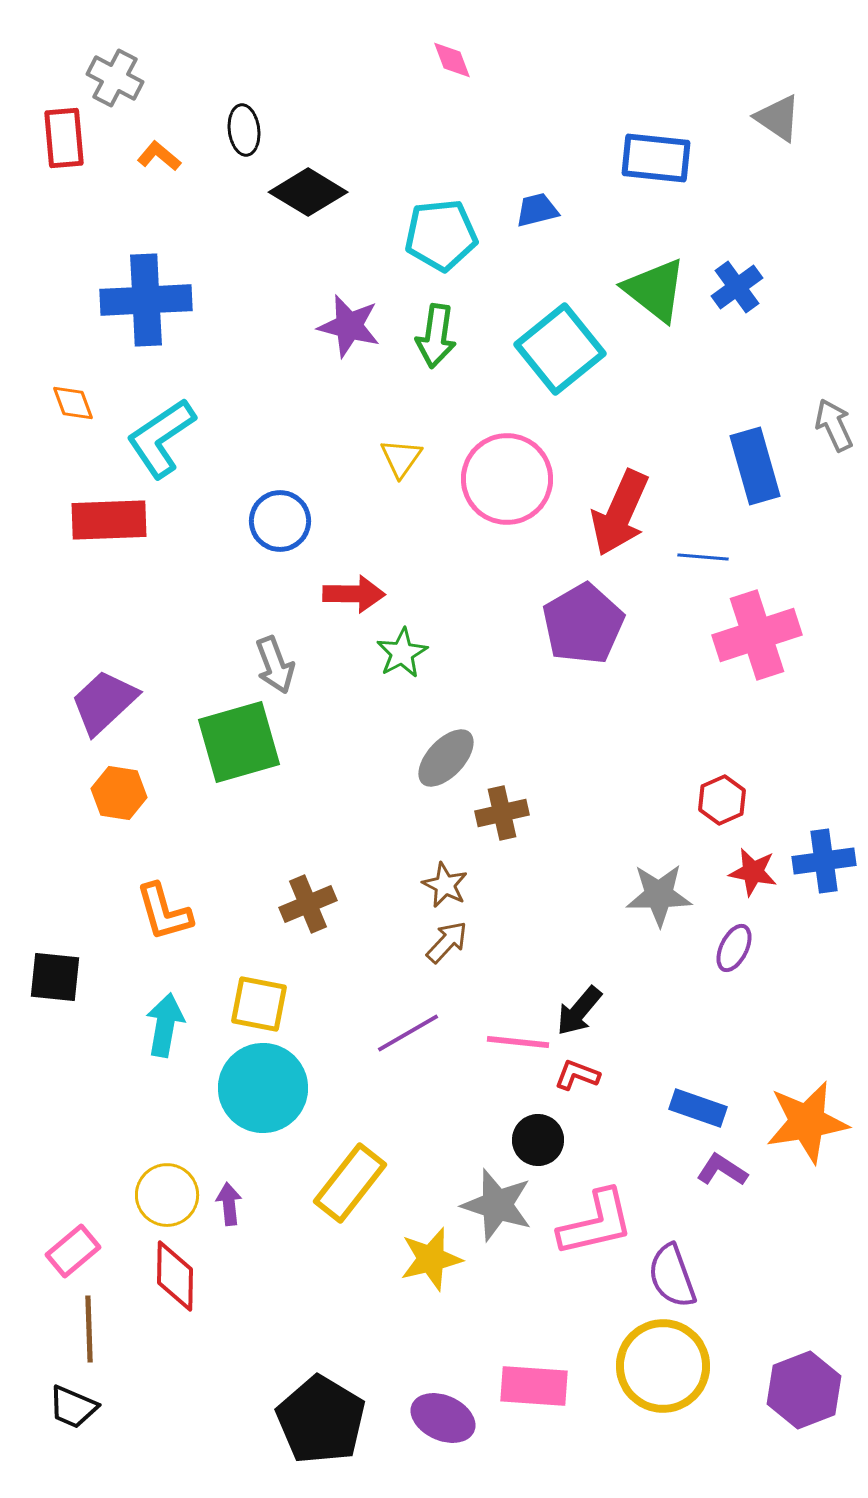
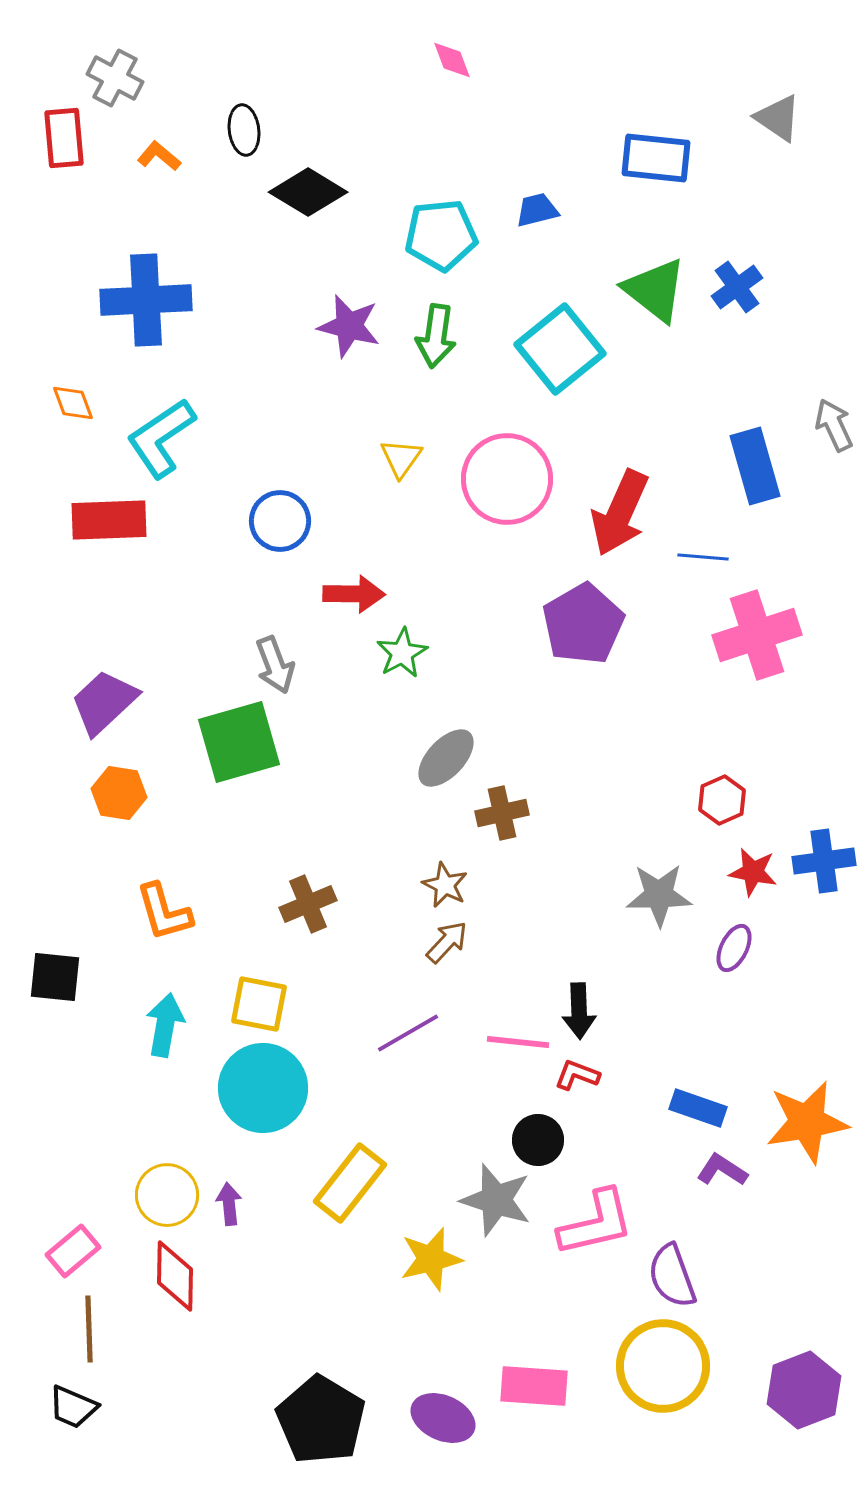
black arrow at (579, 1011): rotated 42 degrees counterclockwise
gray star at (497, 1205): moved 1 px left, 5 px up
